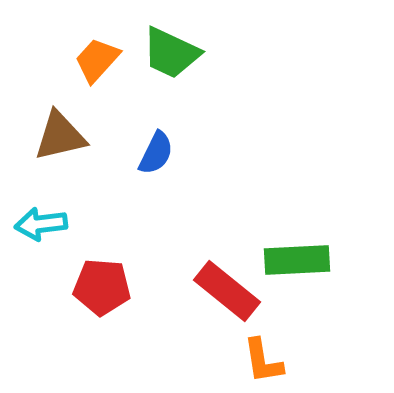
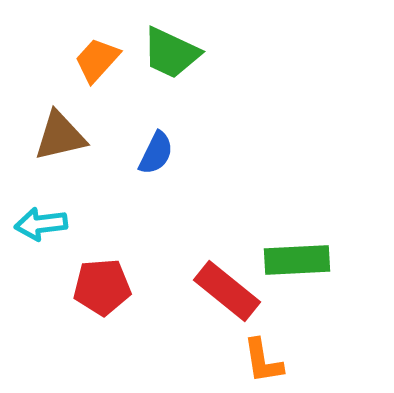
red pentagon: rotated 8 degrees counterclockwise
